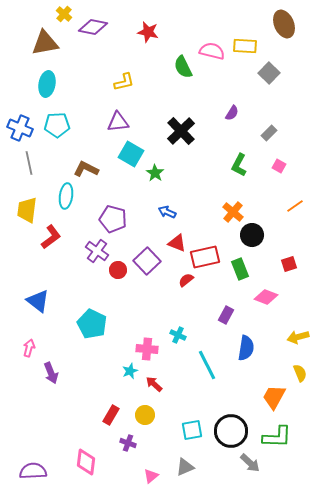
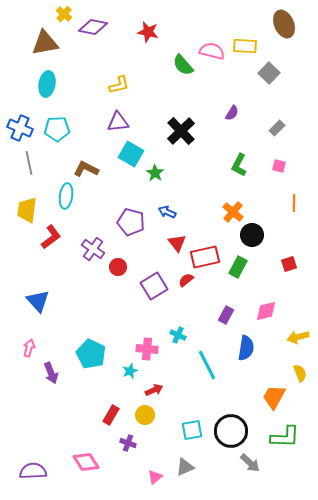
green semicircle at (183, 67): moved 2 px up; rotated 15 degrees counterclockwise
yellow L-shape at (124, 82): moved 5 px left, 3 px down
cyan pentagon at (57, 125): moved 4 px down
gray rectangle at (269, 133): moved 8 px right, 5 px up
pink square at (279, 166): rotated 16 degrees counterclockwise
orange line at (295, 206): moved 1 px left, 3 px up; rotated 54 degrees counterclockwise
purple pentagon at (113, 219): moved 18 px right, 3 px down
red triangle at (177, 243): rotated 30 degrees clockwise
purple cross at (97, 251): moved 4 px left, 2 px up
purple square at (147, 261): moved 7 px right, 25 px down; rotated 12 degrees clockwise
green rectangle at (240, 269): moved 2 px left, 2 px up; rotated 50 degrees clockwise
red circle at (118, 270): moved 3 px up
pink diamond at (266, 297): moved 14 px down; rotated 35 degrees counterclockwise
blue triangle at (38, 301): rotated 10 degrees clockwise
cyan pentagon at (92, 324): moved 1 px left, 30 px down
red arrow at (154, 384): moved 6 px down; rotated 114 degrees clockwise
green L-shape at (277, 437): moved 8 px right
pink diamond at (86, 462): rotated 40 degrees counterclockwise
pink triangle at (151, 476): moved 4 px right, 1 px down
